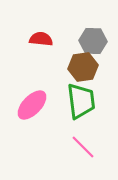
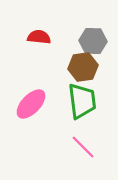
red semicircle: moved 2 px left, 2 px up
green trapezoid: moved 1 px right
pink ellipse: moved 1 px left, 1 px up
